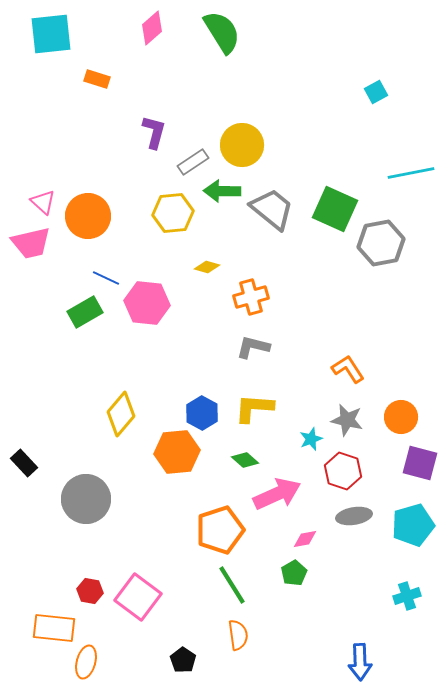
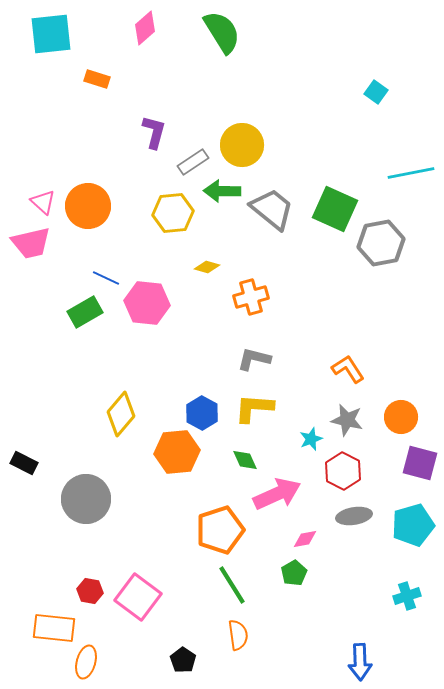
pink diamond at (152, 28): moved 7 px left
cyan square at (376, 92): rotated 25 degrees counterclockwise
orange circle at (88, 216): moved 10 px up
gray L-shape at (253, 347): moved 1 px right, 12 px down
green diamond at (245, 460): rotated 24 degrees clockwise
black rectangle at (24, 463): rotated 20 degrees counterclockwise
red hexagon at (343, 471): rotated 9 degrees clockwise
